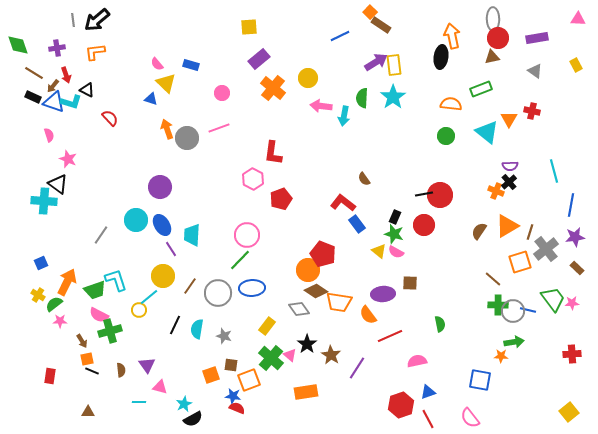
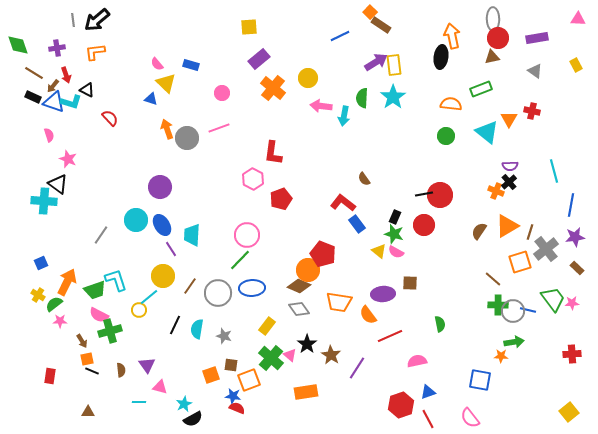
brown diamond at (316, 291): moved 17 px left, 5 px up; rotated 10 degrees counterclockwise
